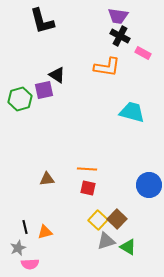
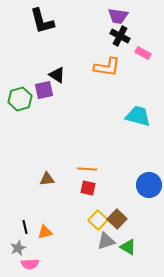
cyan trapezoid: moved 6 px right, 4 px down
